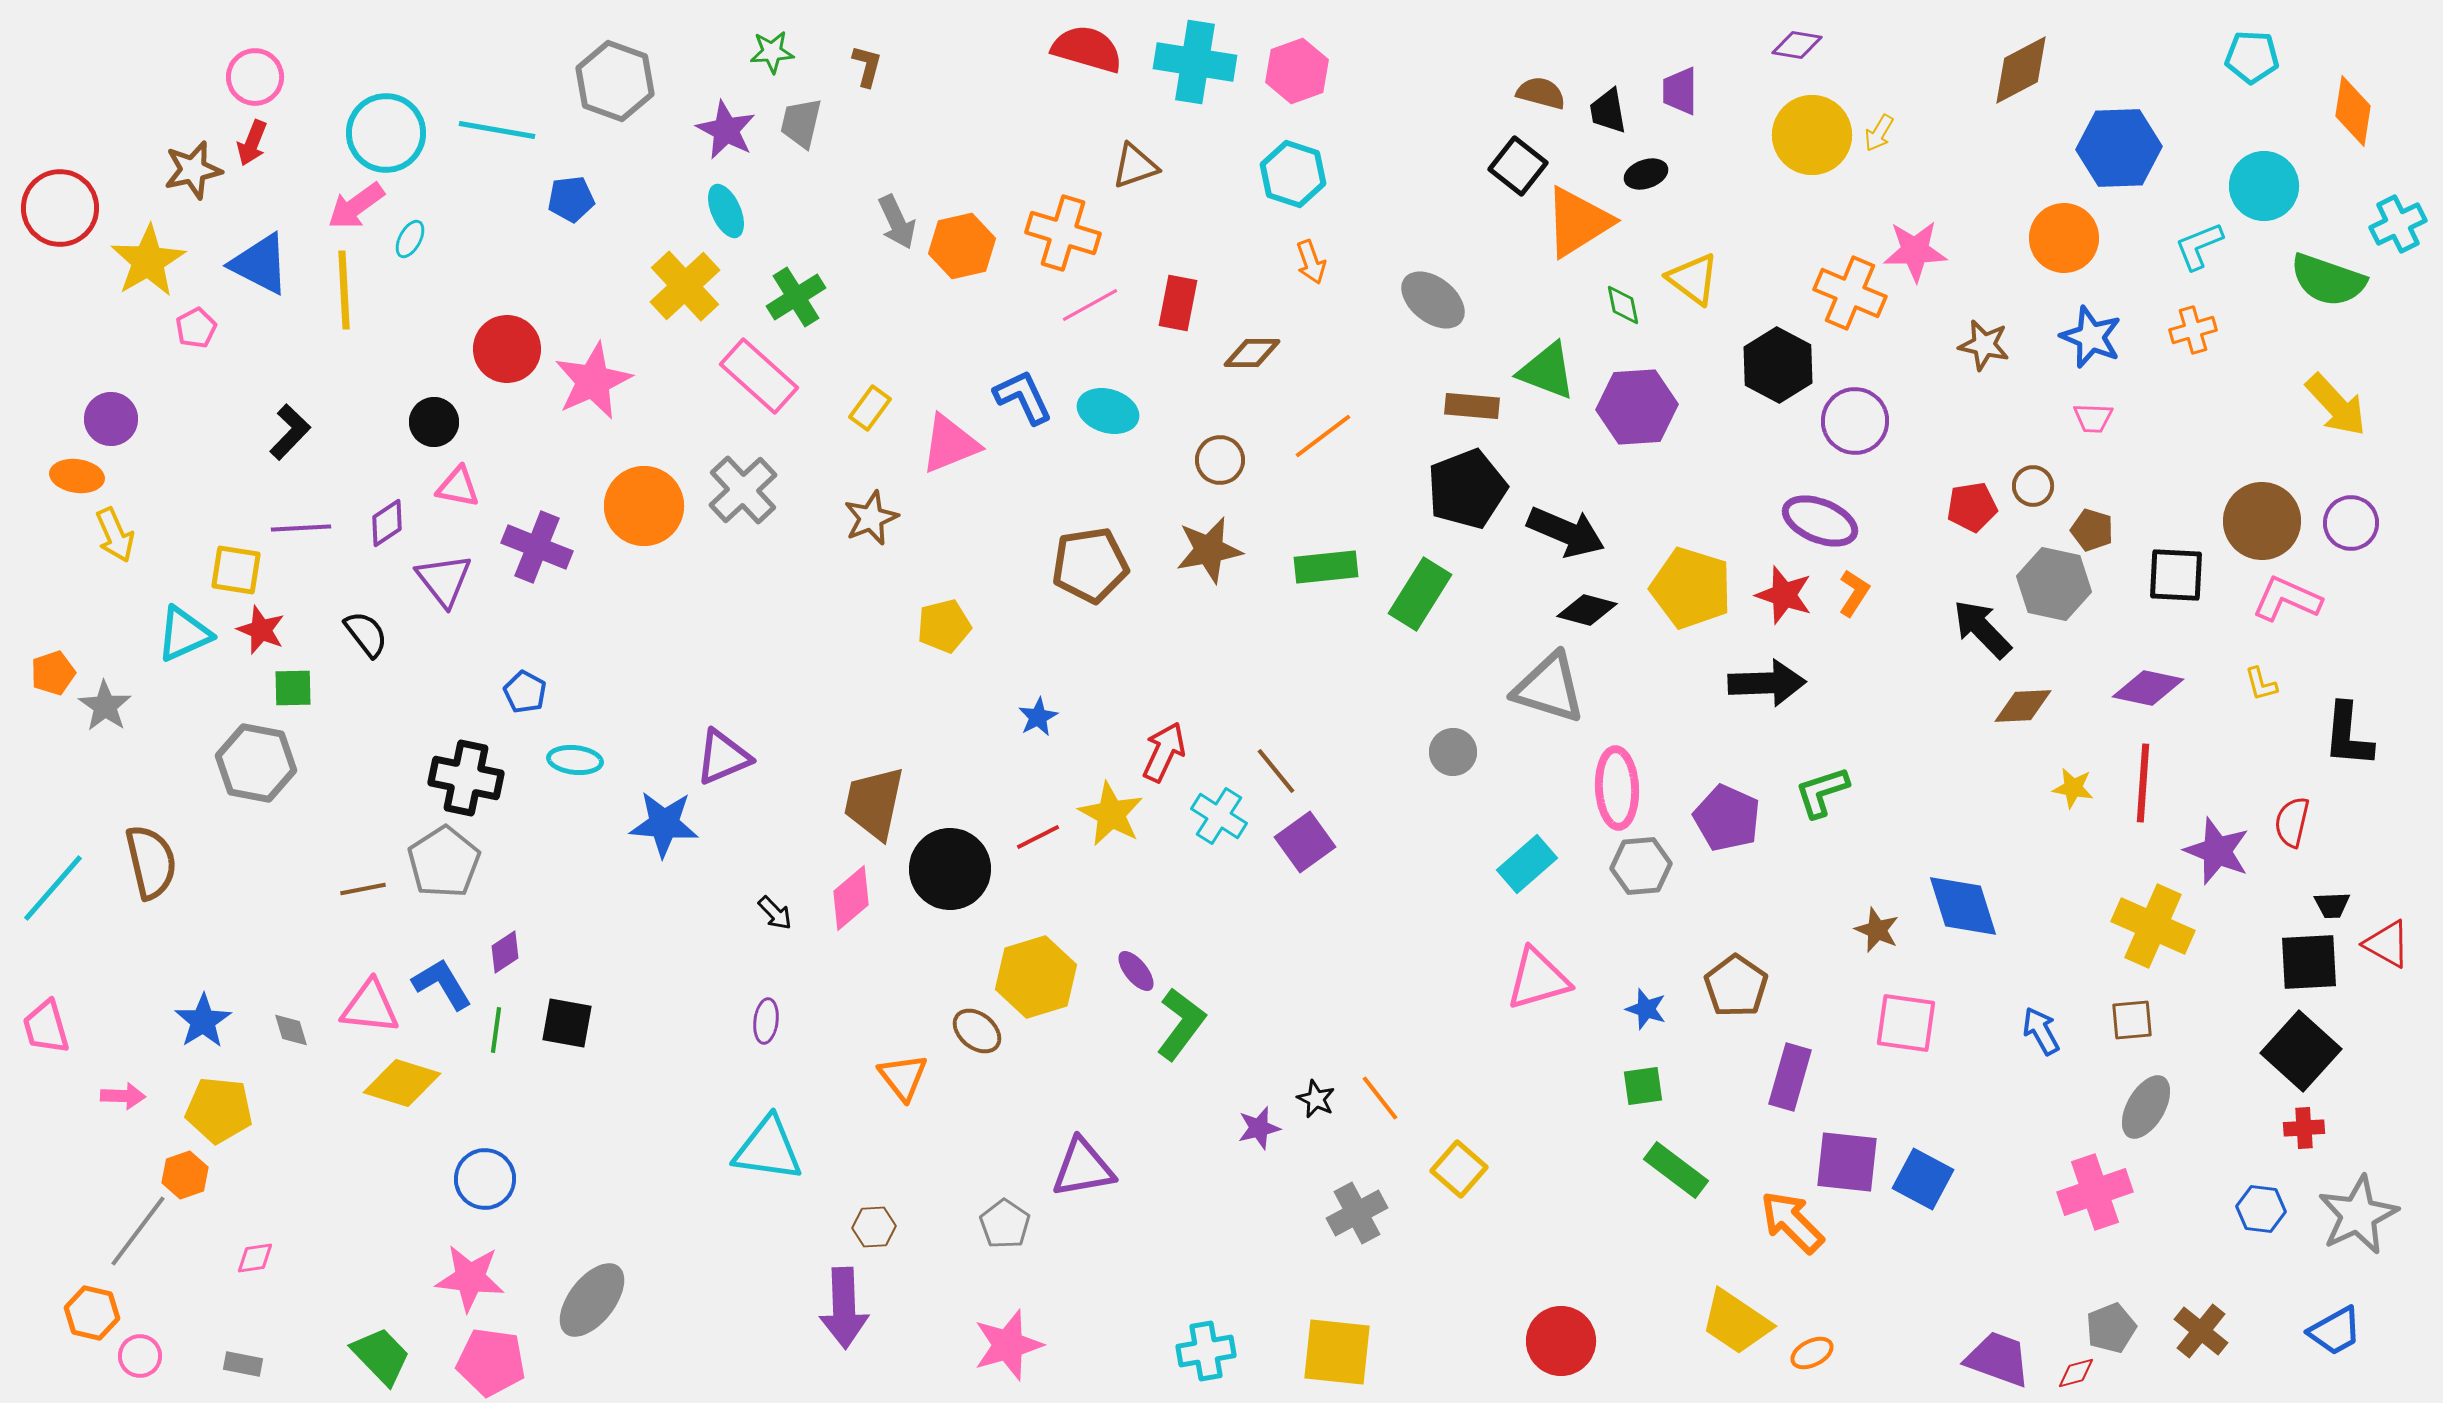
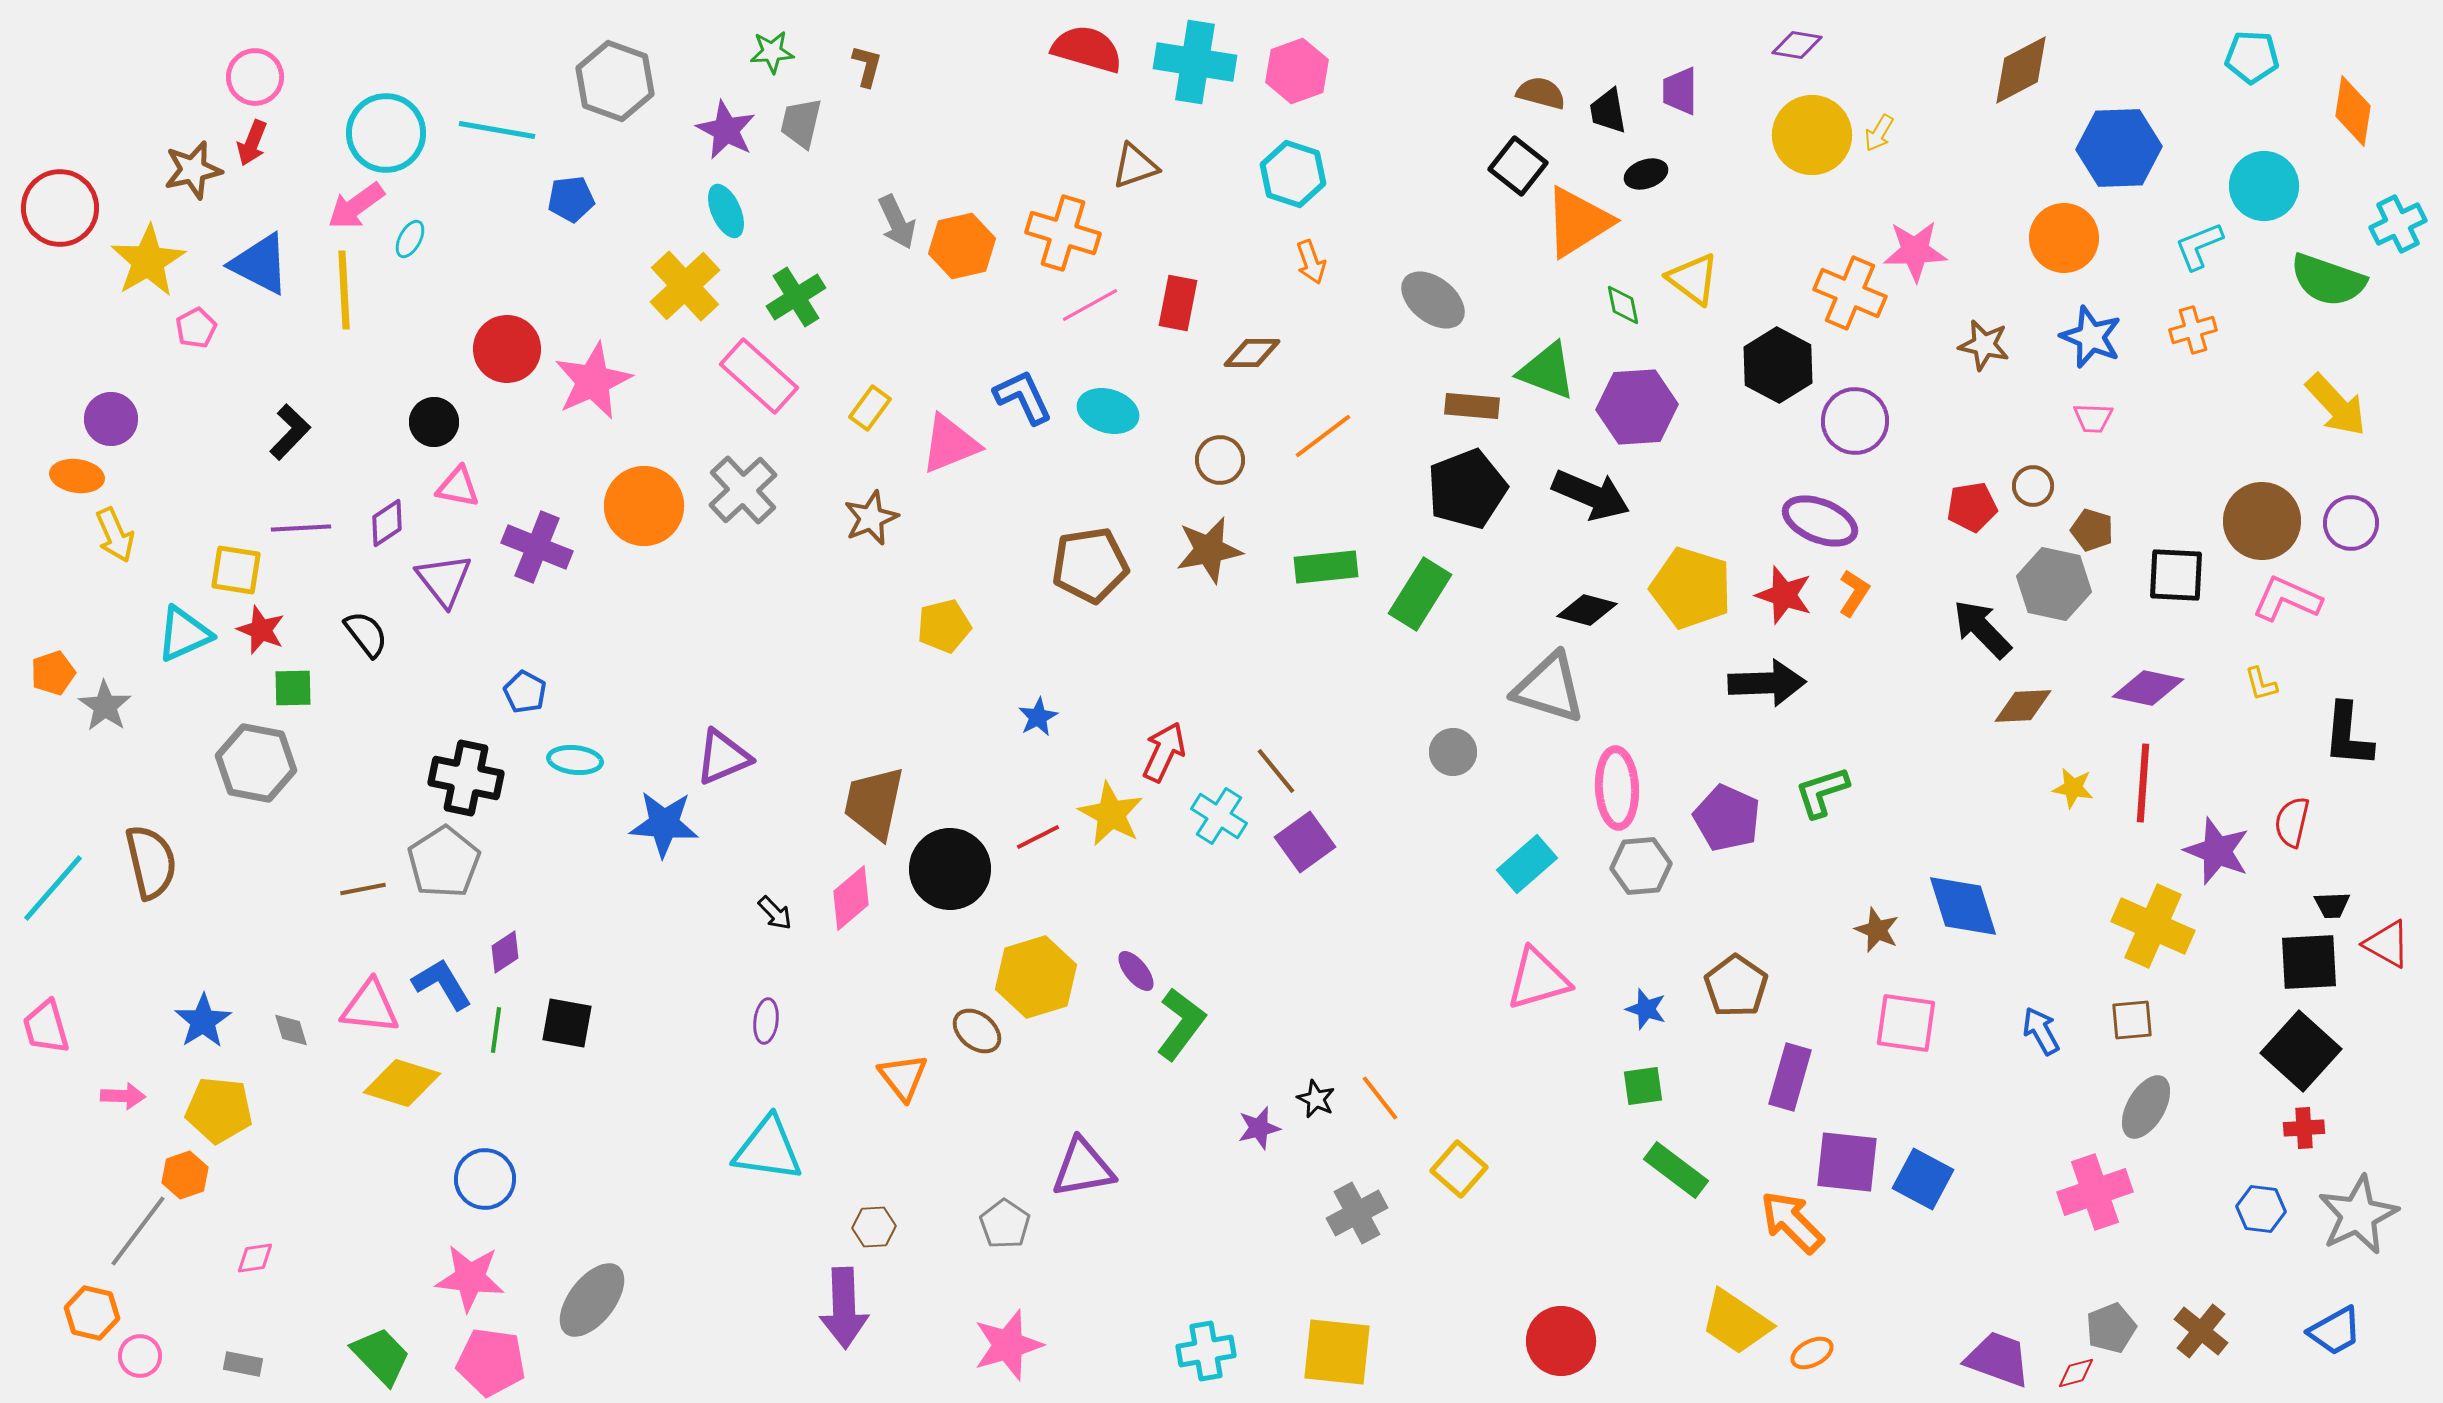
black arrow at (1566, 532): moved 25 px right, 37 px up
